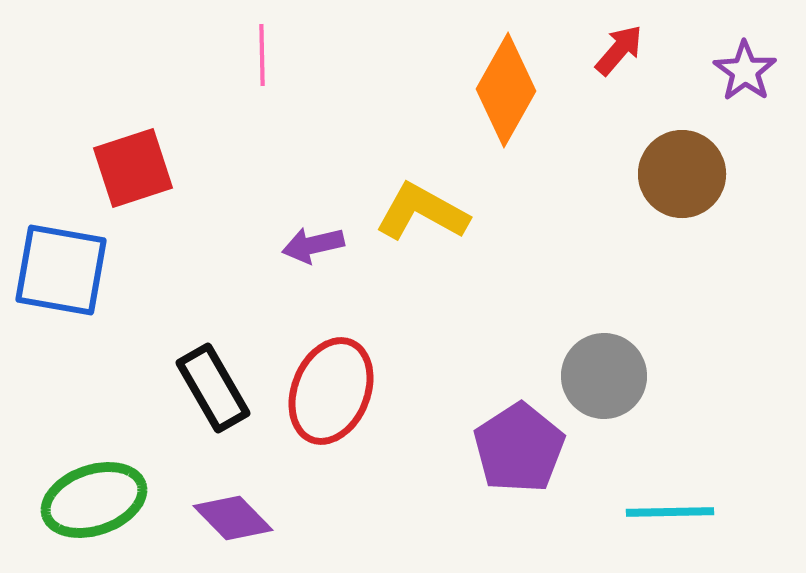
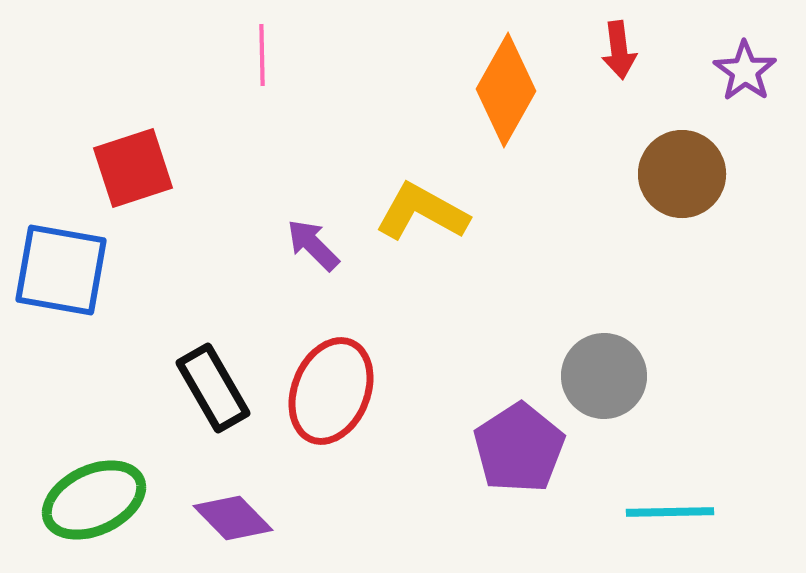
red arrow: rotated 132 degrees clockwise
purple arrow: rotated 58 degrees clockwise
green ellipse: rotated 6 degrees counterclockwise
